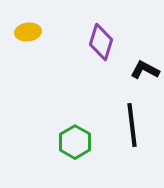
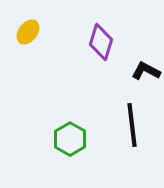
yellow ellipse: rotated 45 degrees counterclockwise
black L-shape: moved 1 px right, 1 px down
green hexagon: moved 5 px left, 3 px up
